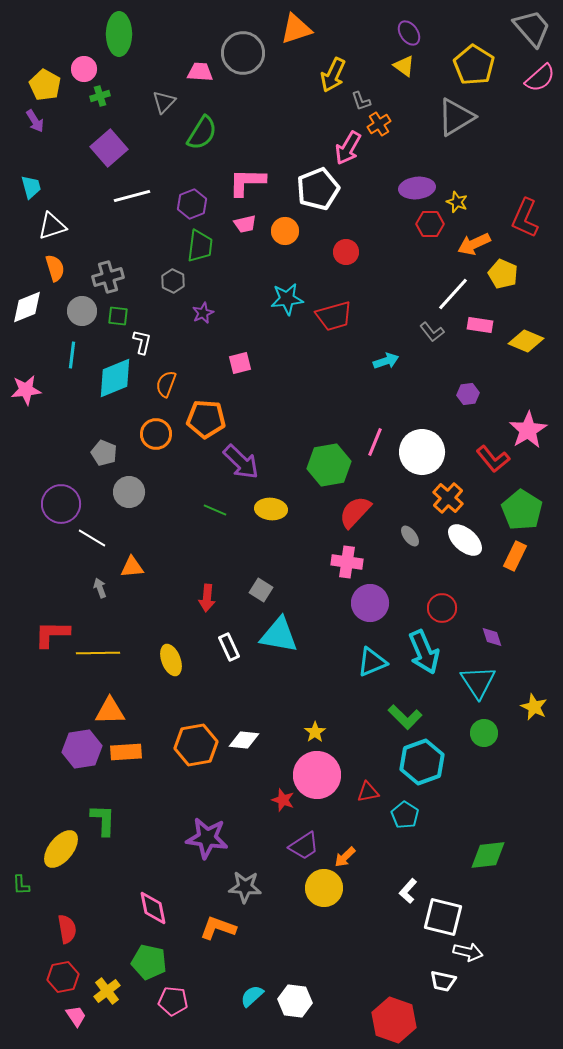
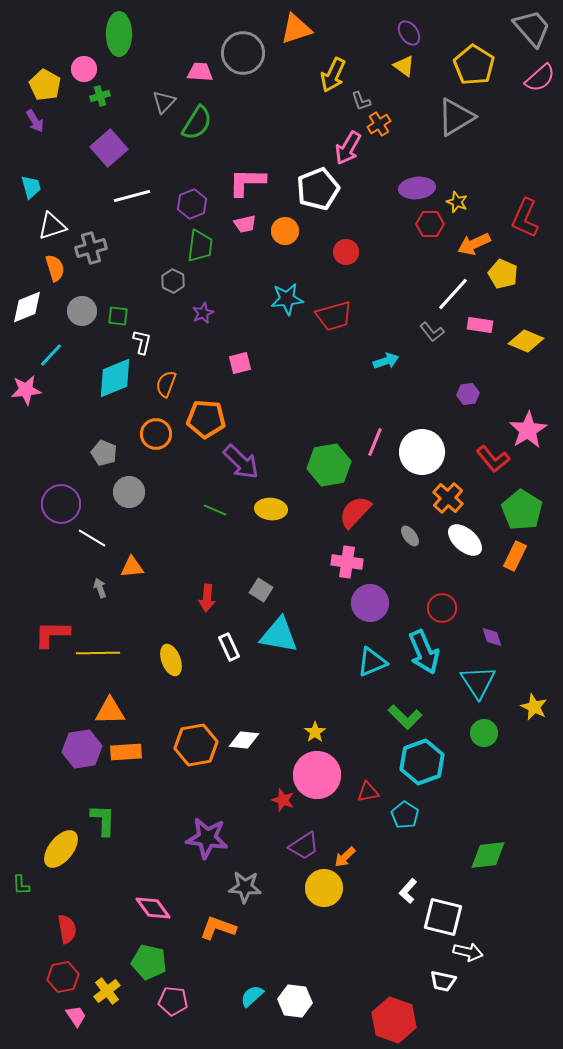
green semicircle at (202, 133): moved 5 px left, 10 px up
gray cross at (108, 277): moved 17 px left, 29 px up
cyan line at (72, 355): moved 21 px left; rotated 36 degrees clockwise
pink diamond at (153, 908): rotated 24 degrees counterclockwise
